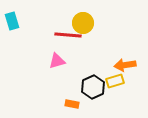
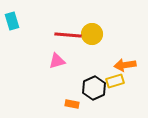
yellow circle: moved 9 px right, 11 px down
black hexagon: moved 1 px right, 1 px down
